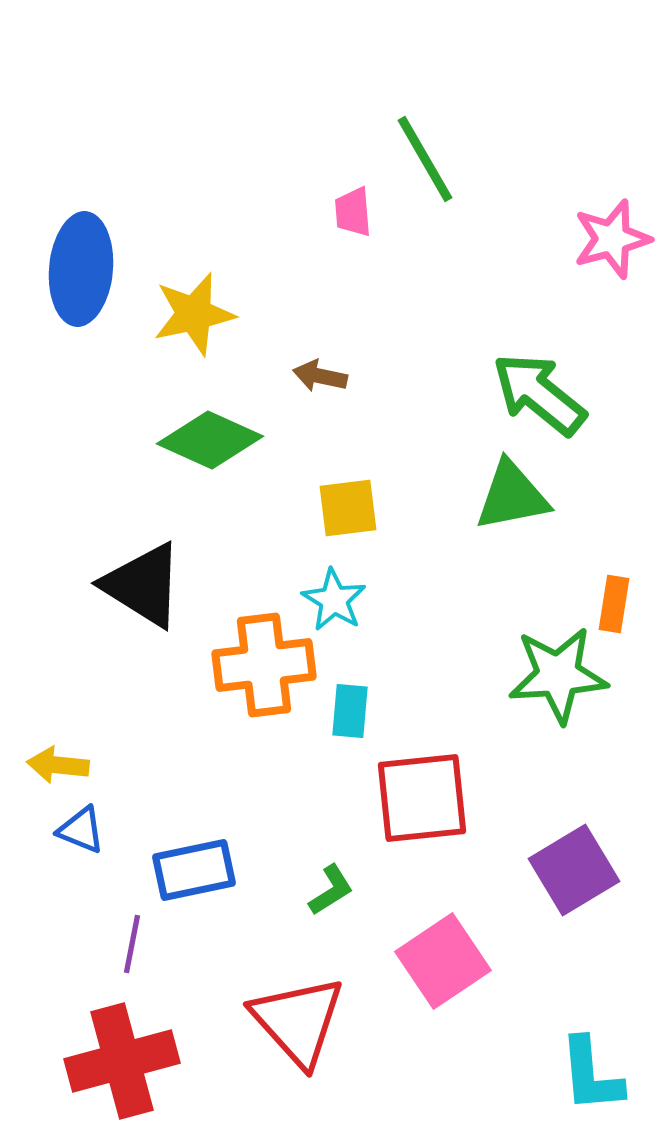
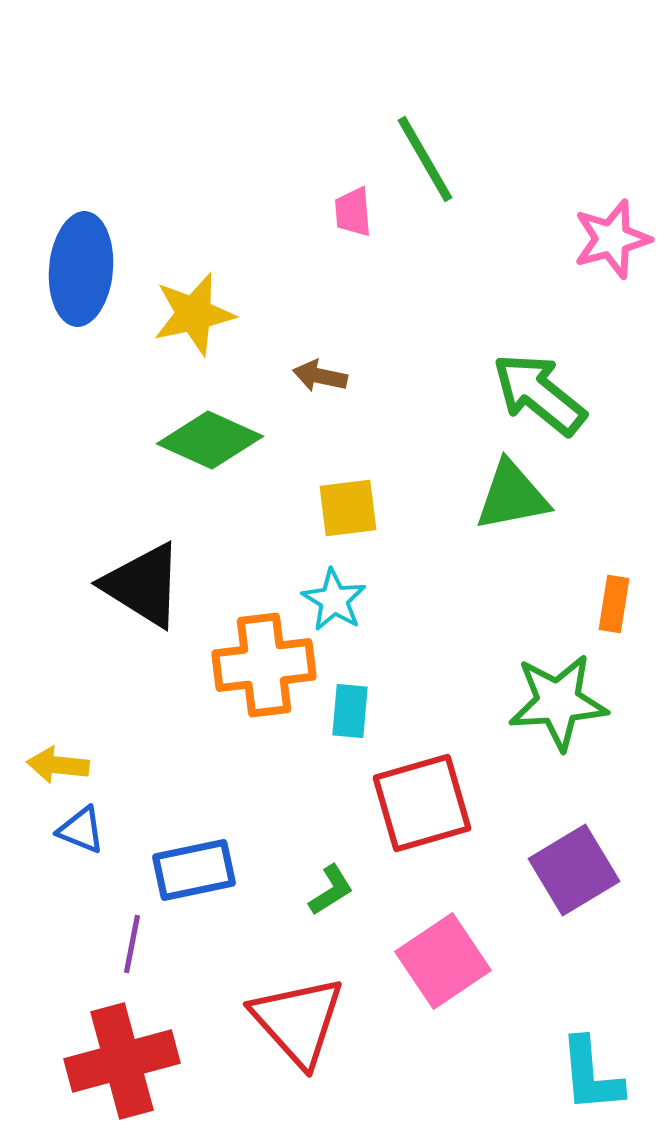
green star: moved 27 px down
red square: moved 5 px down; rotated 10 degrees counterclockwise
